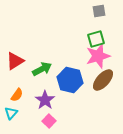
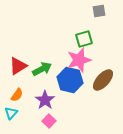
green square: moved 12 px left
pink star: moved 19 px left, 4 px down
red triangle: moved 3 px right, 5 px down
